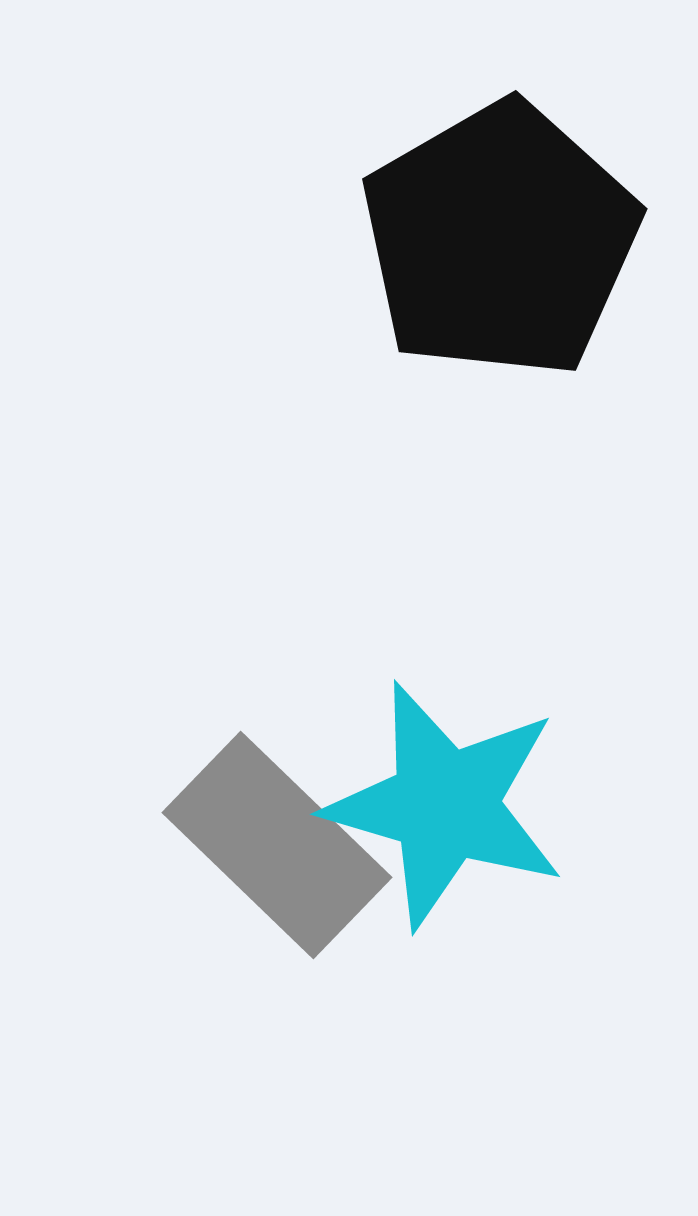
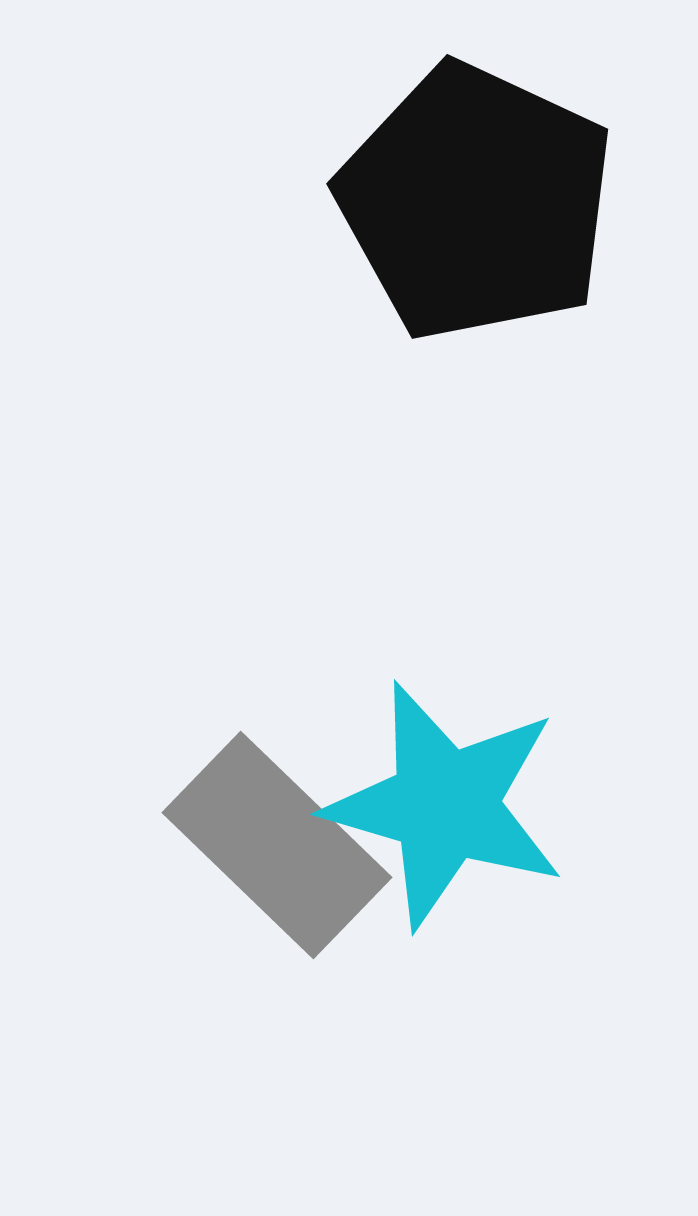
black pentagon: moved 24 px left, 38 px up; rotated 17 degrees counterclockwise
